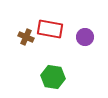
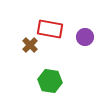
brown cross: moved 4 px right, 8 px down; rotated 21 degrees clockwise
green hexagon: moved 3 px left, 4 px down
